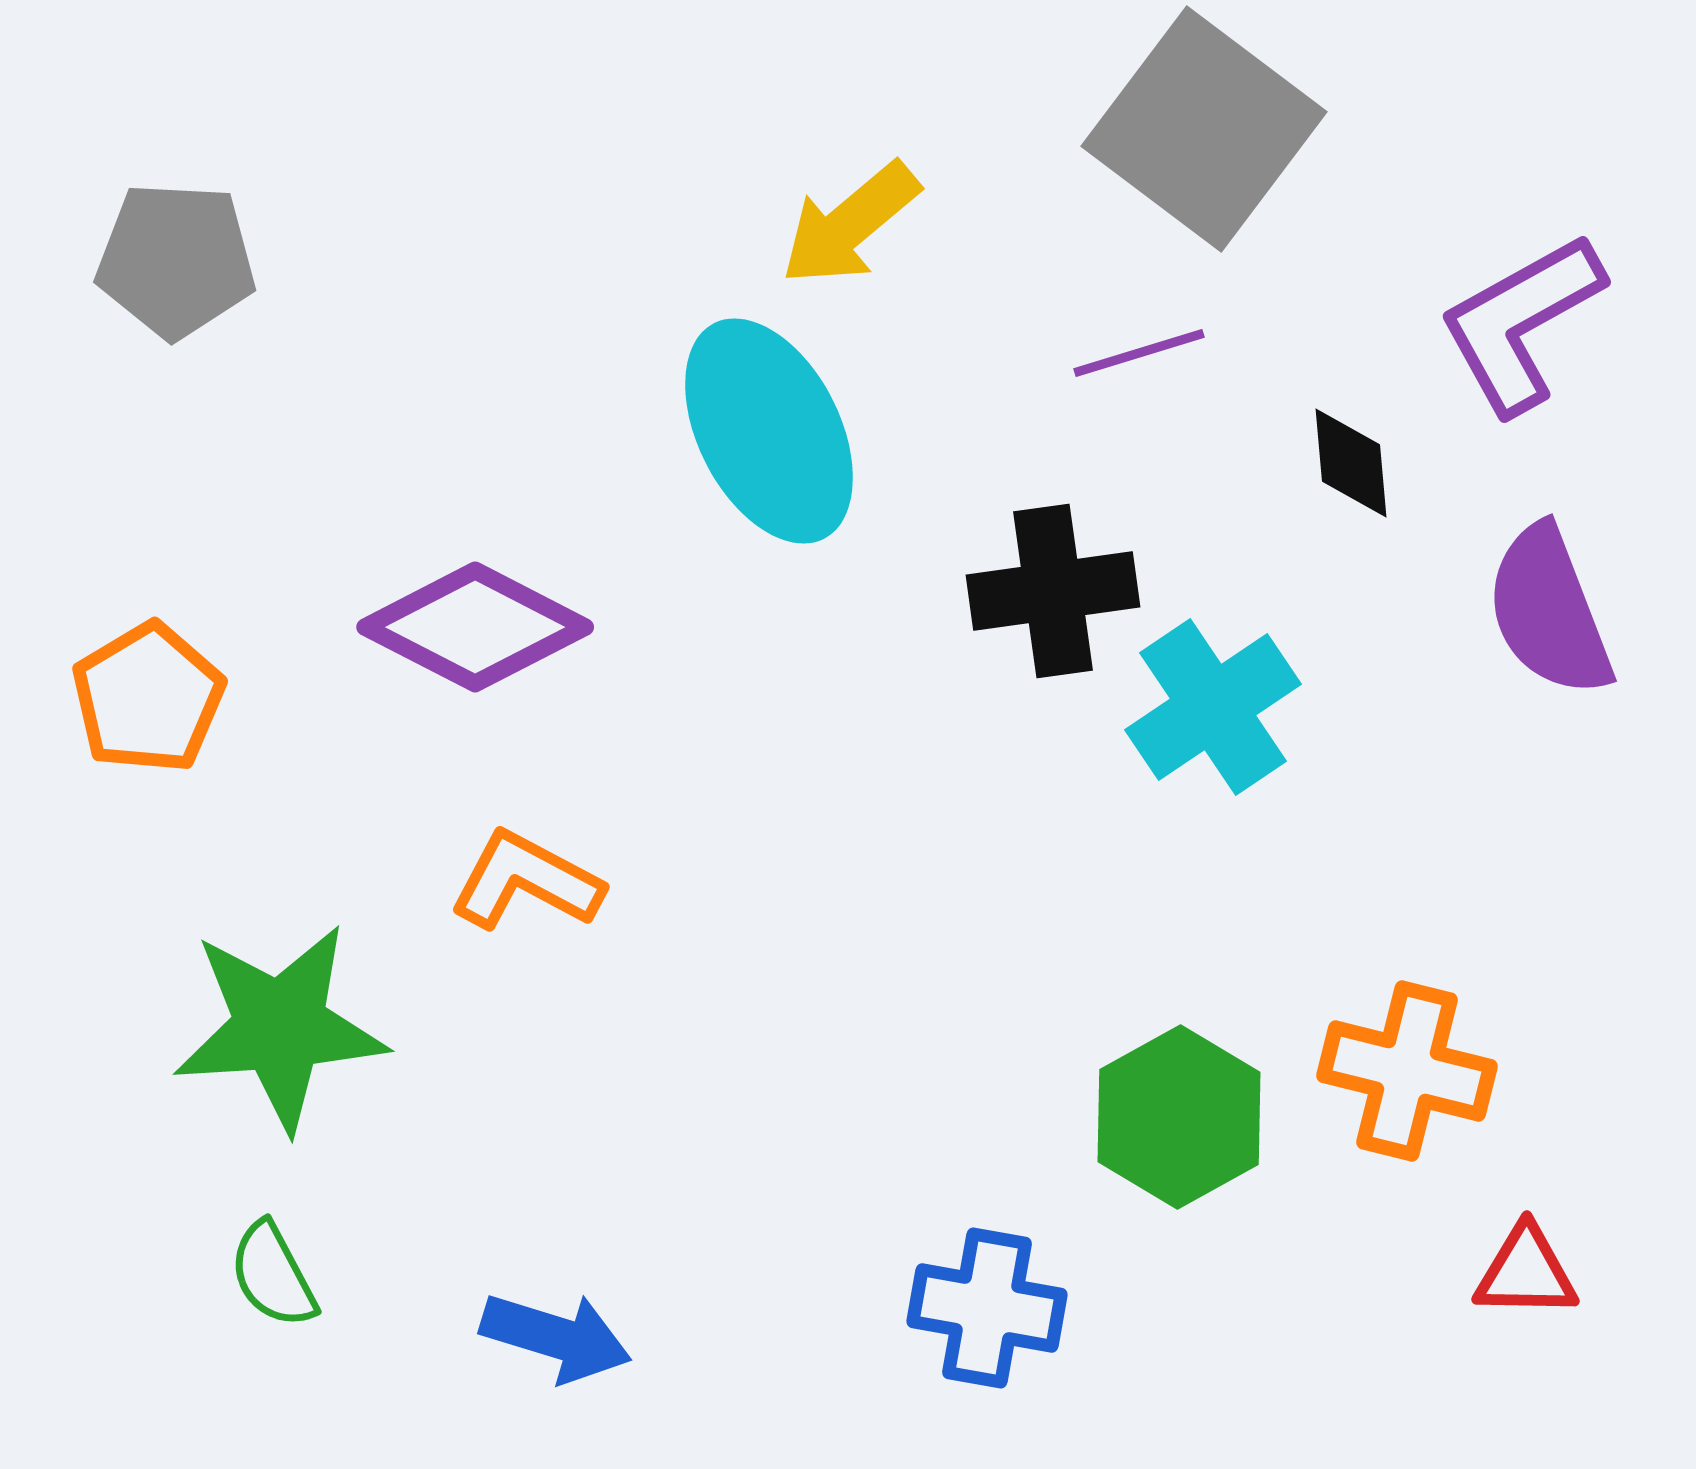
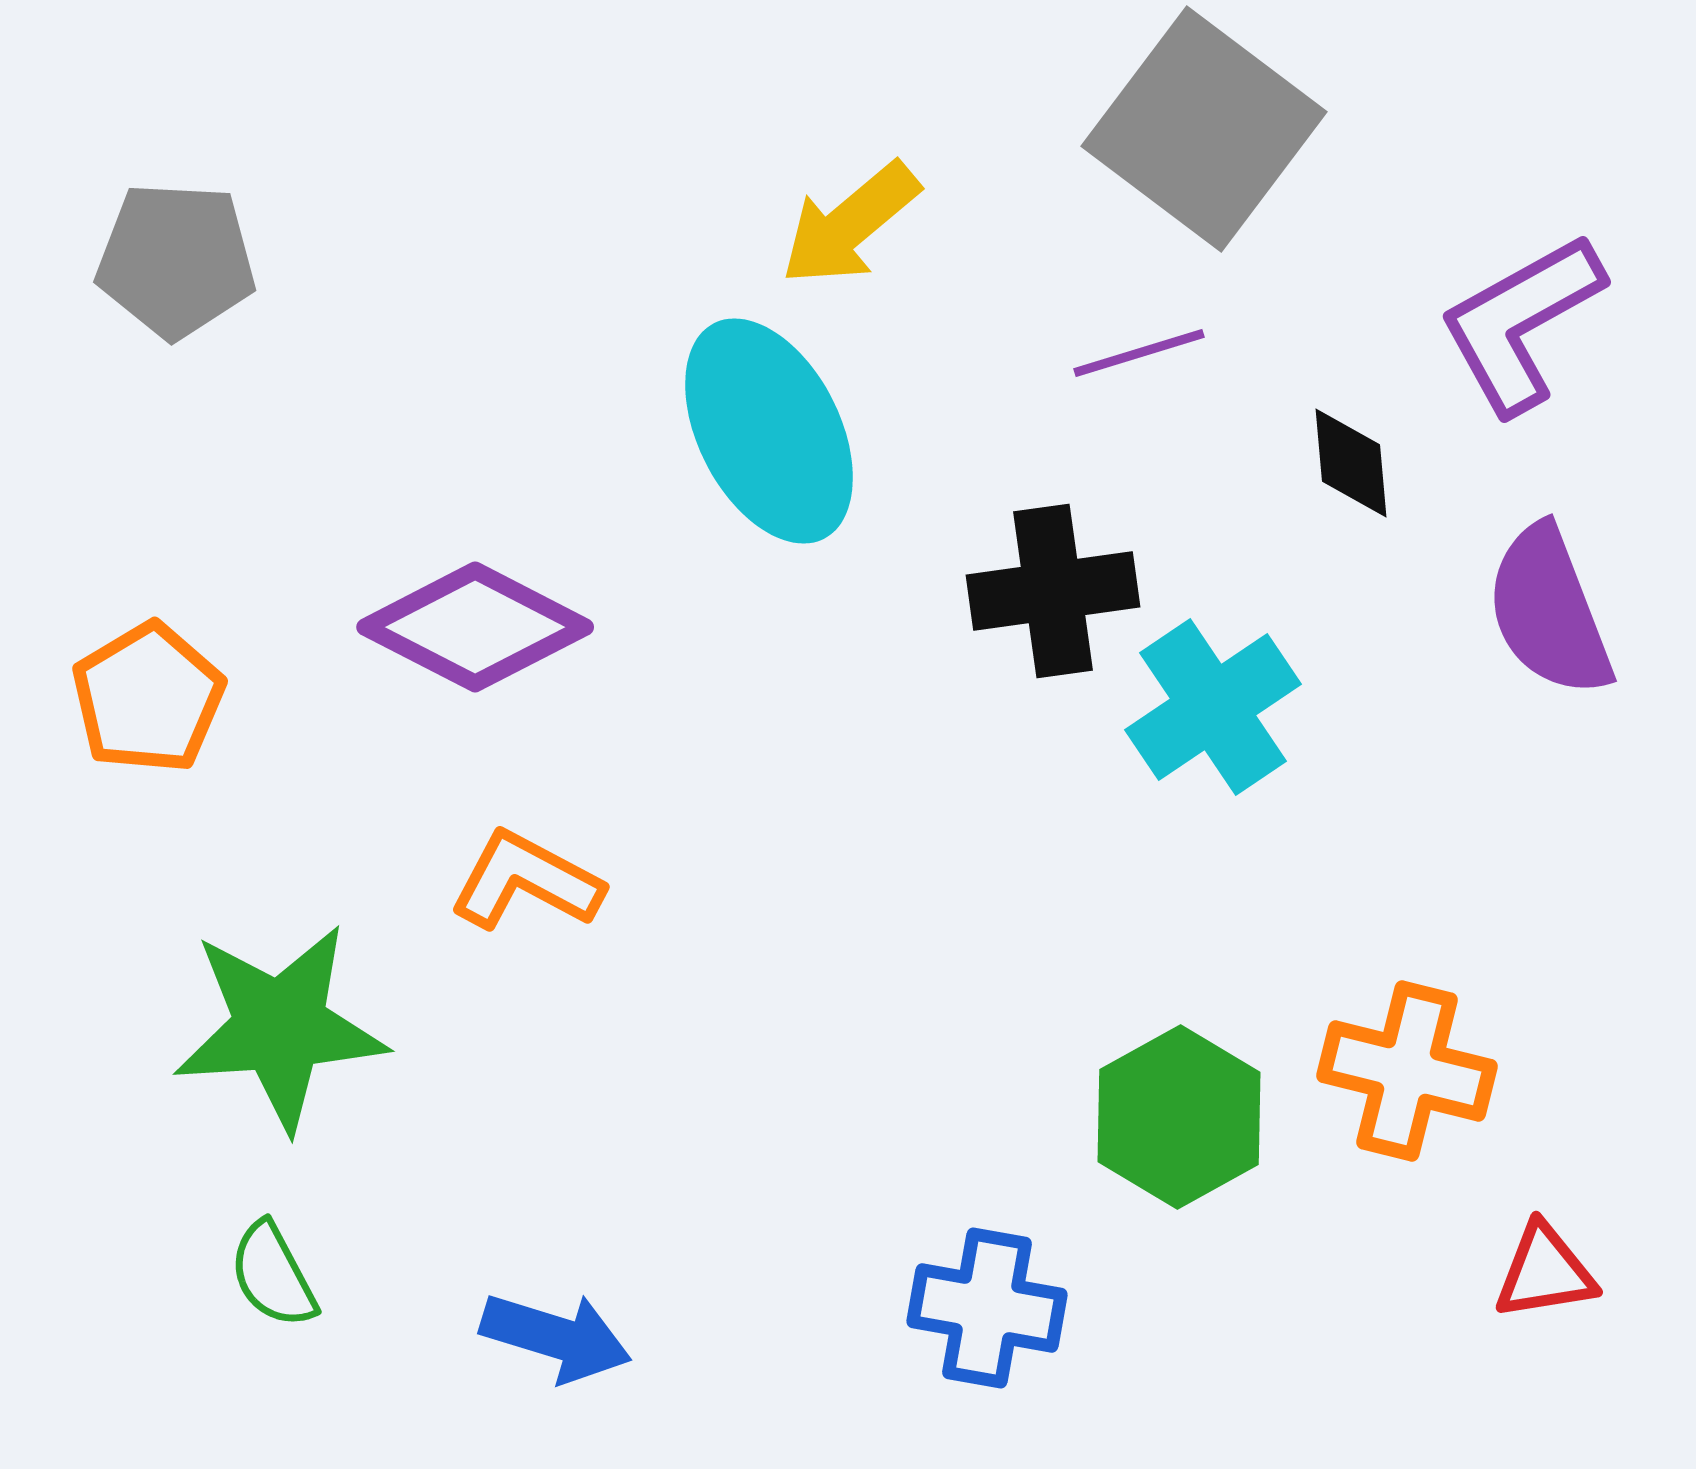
red triangle: moved 19 px right; rotated 10 degrees counterclockwise
